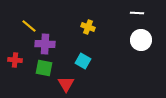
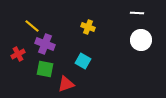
yellow line: moved 3 px right
purple cross: rotated 18 degrees clockwise
red cross: moved 3 px right, 6 px up; rotated 32 degrees counterclockwise
green square: moved 1 px right, 1 px down
red triangle: rotated 42 degrees clockwise
